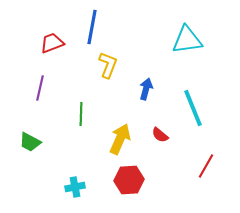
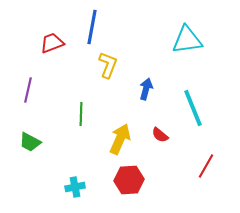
purple line: moved 12 px left, 2 px down
